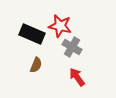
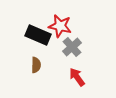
black rectangle: moved 6 px right, 1 px down
gray cross: rotated 18 degrees clockwise
brown semicircle: rotated 21 degrees counterclockwise
